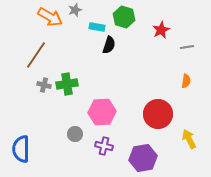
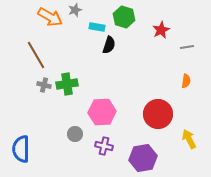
brown line: rotated 64 degrees counterclockwise
